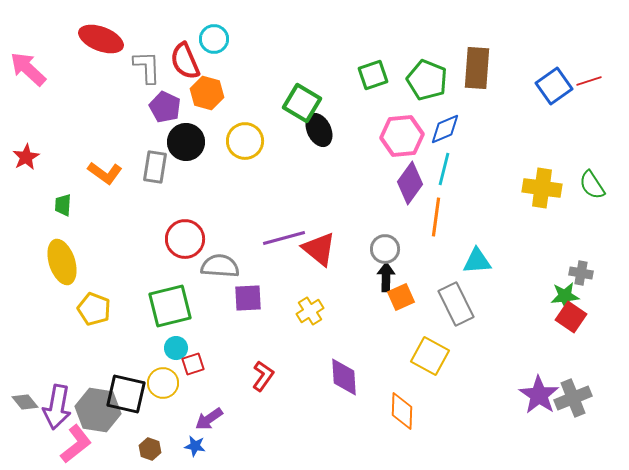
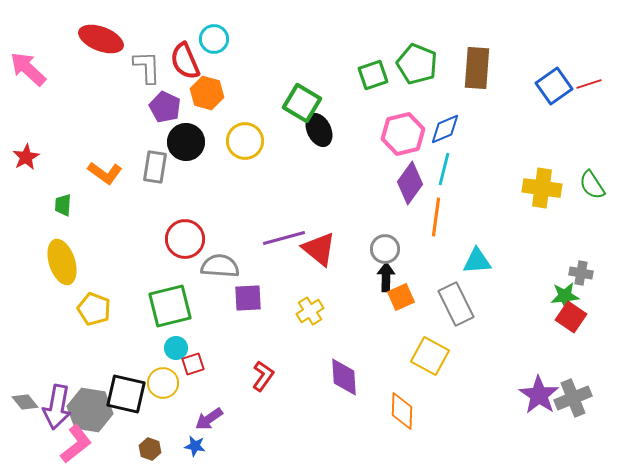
green pentagon at (427, 80): moved 10 px left, 16 px up
red line at (589, 81): moved 3 px down
pink hexagon at (402, 136): moved 1 px right, 2 px up; rotated 9 degrees counterclockwise
gray hexagon at (98, 410): moved 8 px left
